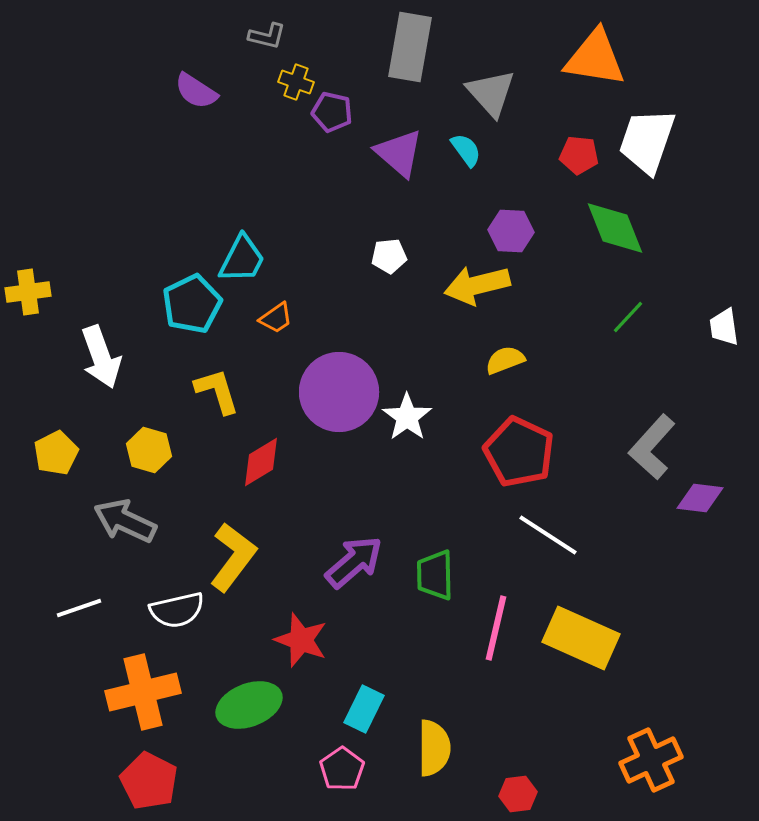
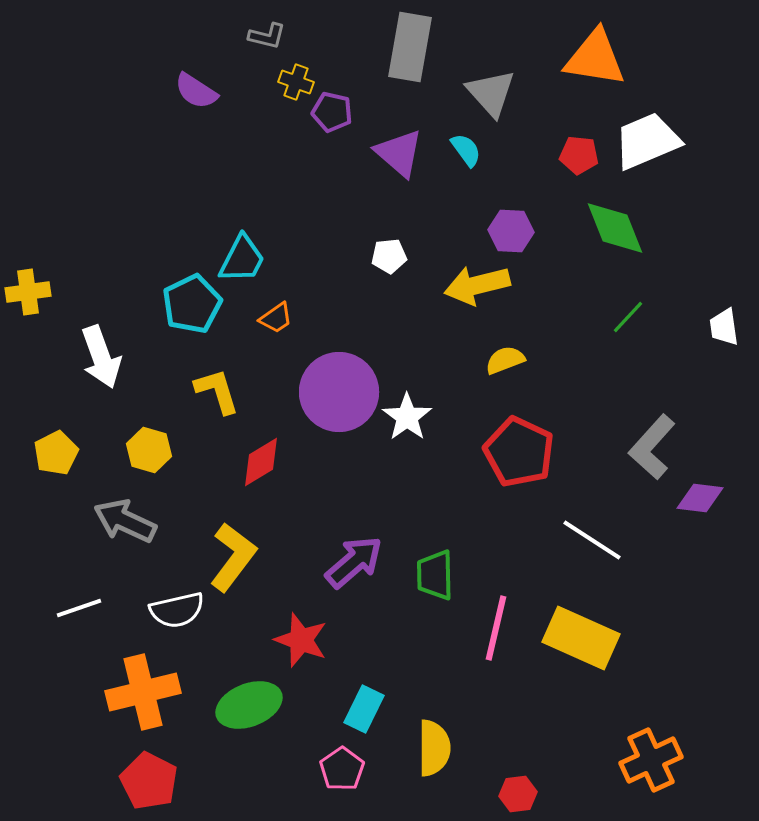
white trapezoid at (647, 141): rotated 48 degrees clockwise
white line at (548, 535): moved 44 px right, 5 px down
